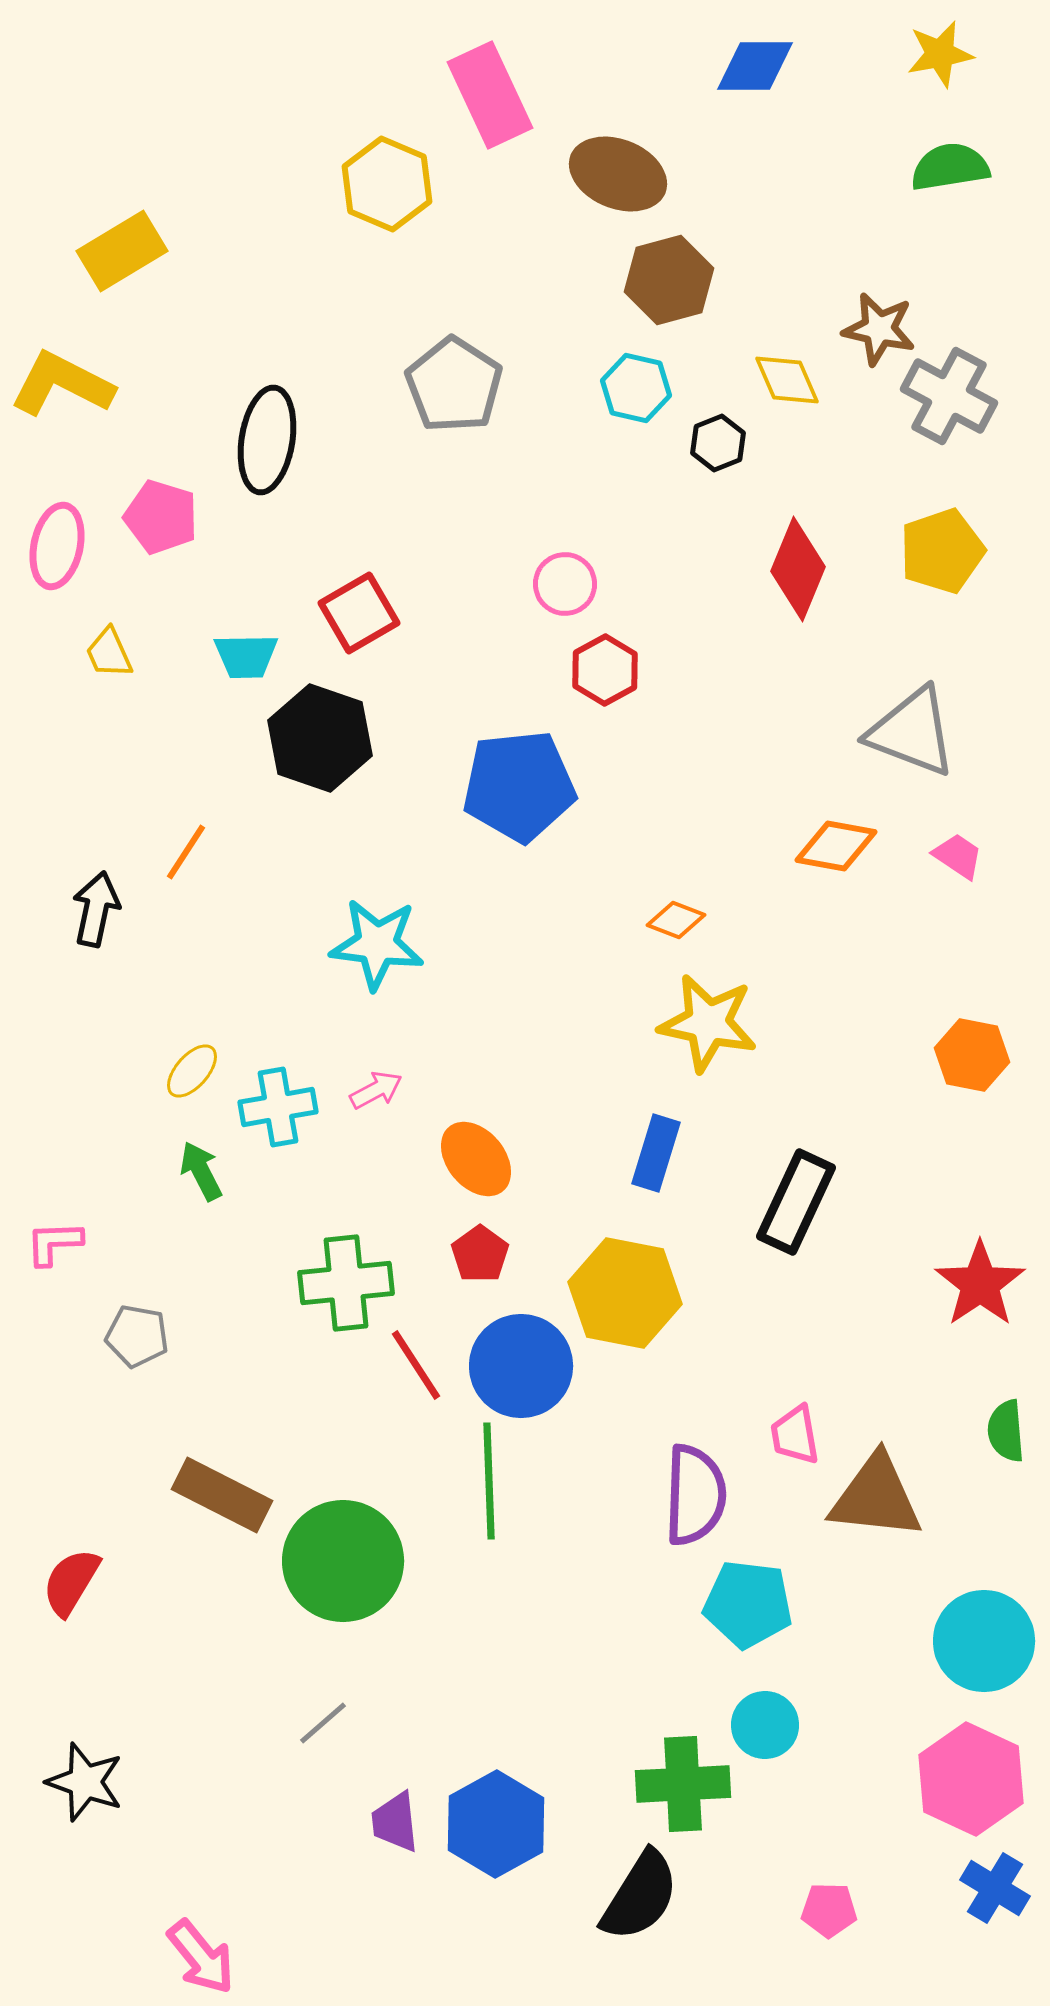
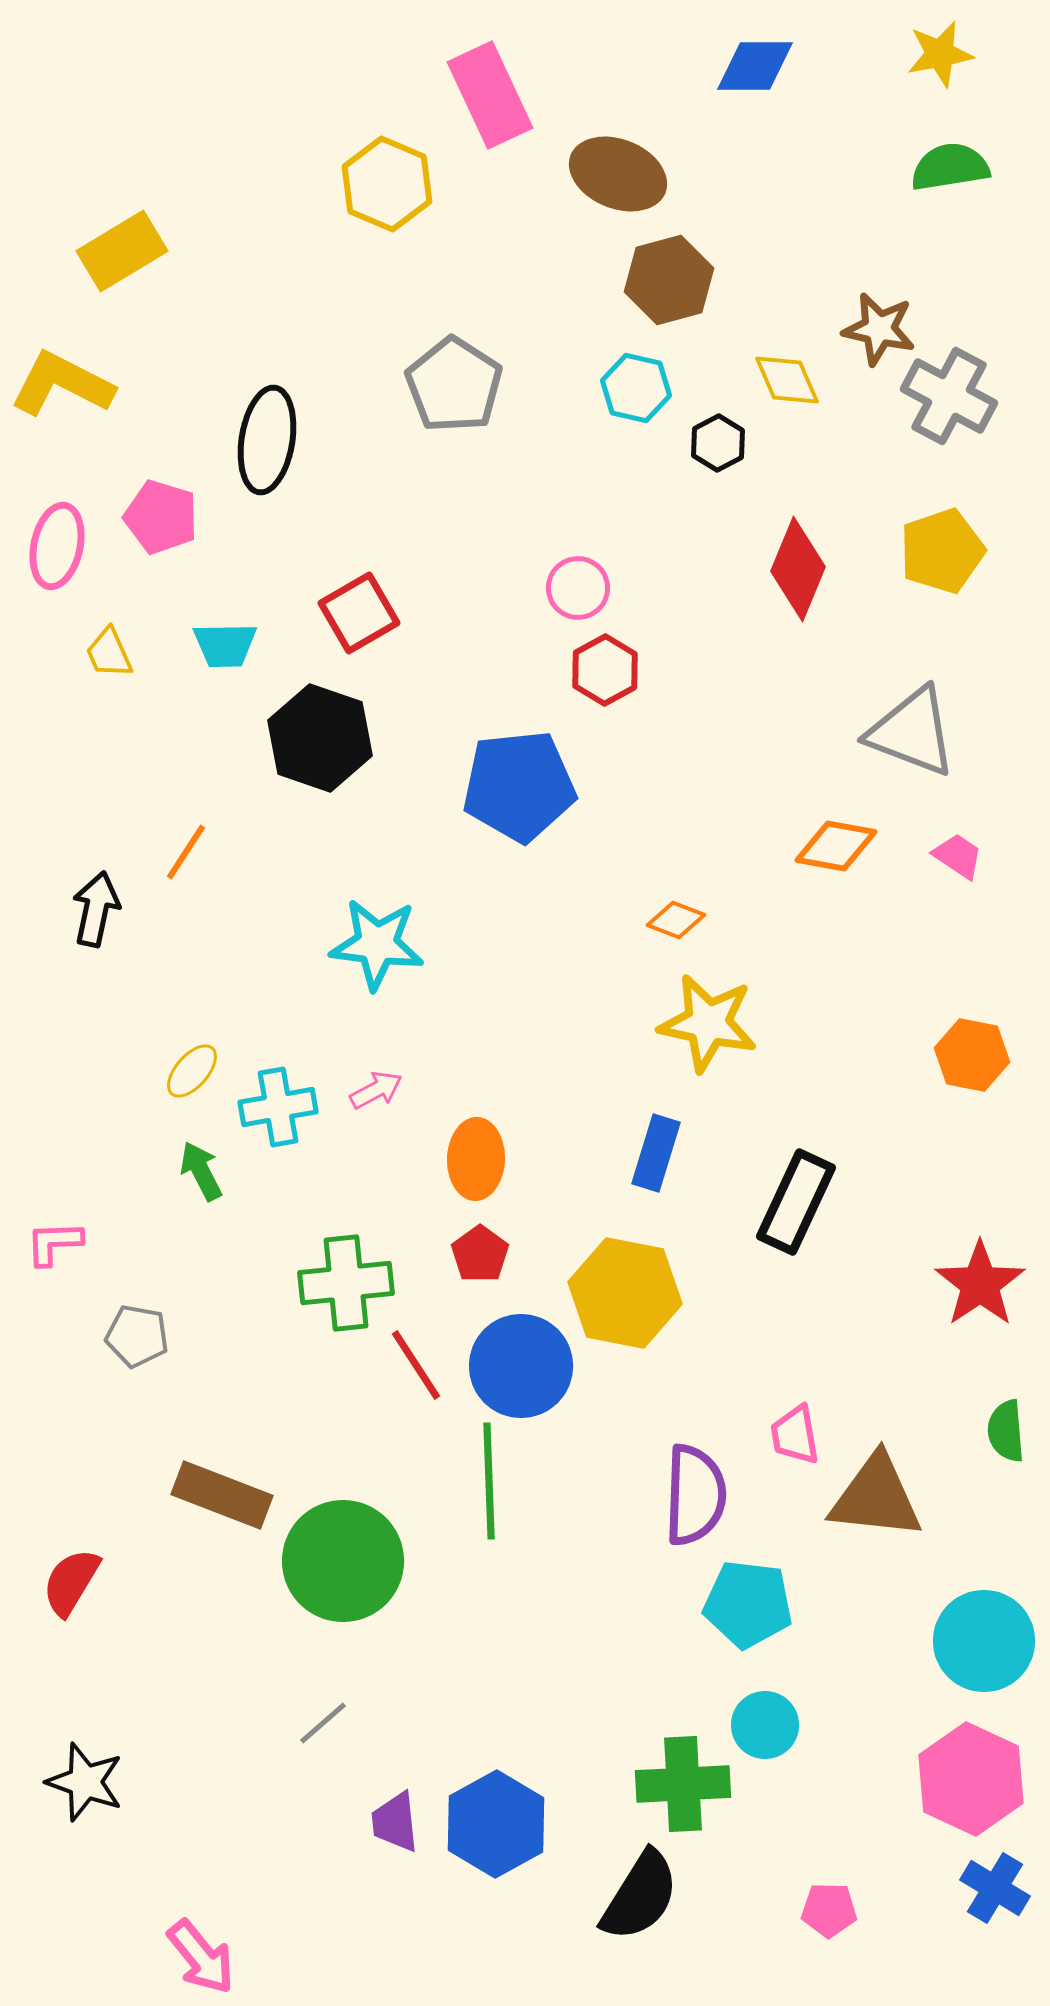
black hexagon at (718, 443): rotated 6 degrees counterclockwise
pink circle at (565, 584): moved 13 px right, 4 px down
cyan trapezoid at (246, 656): moved 21 px left, 11 px up
orange ellipse at (476, 1159): rotated 42 degrees clockwise
brown rectangle at (222, 1495): rotated 6 degrees counterclockwise
